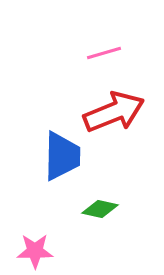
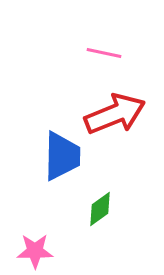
pink line: rotated 28 degrees clockwise
red arrow: moved 1 px right, 2 px down
green diamond: rotated 48 degrees counterclockwise
